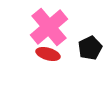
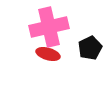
pink cross: rotated 27 degrees clockwise
